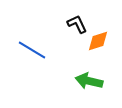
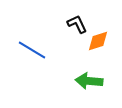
green arrow: rotated 8 degrees counterclockwise
